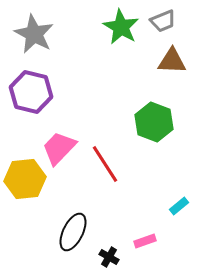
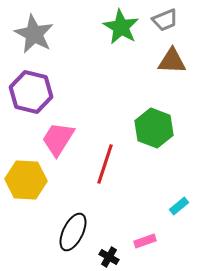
gray trapezoid: moved 2 px right, 1 px up
green hexagon: moved 6 px down
pink trapezoid: moved 1 px left, 9 px up; rotated 12 degrees counterclockwise
red line: rotated 51 degrees clockwise
yellow hexagon: moved 1 px right, 1 px down; rotated 9 degrees clockwise
